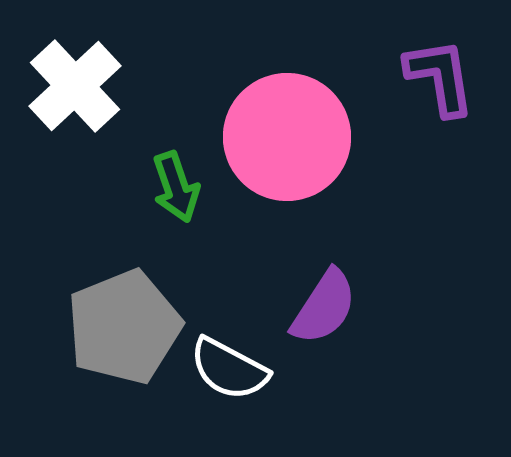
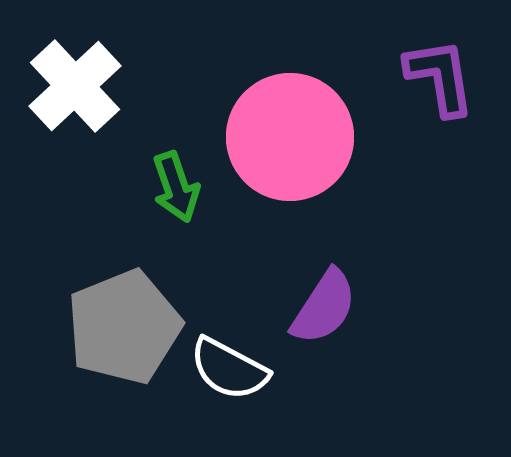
pink circle: moved 3 px right
